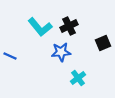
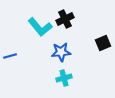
black cross: moved 4 px left, 7 px up
blue line: rotated 40 degrees counterclockwise
cyan cross: moved 14 px left; rotated 21 degrees clockwise
